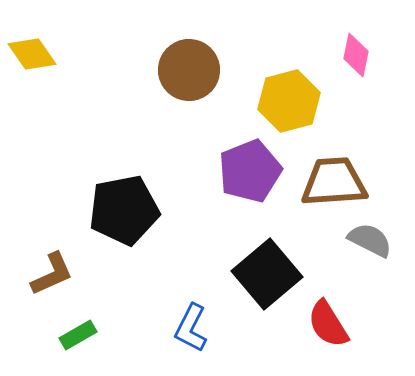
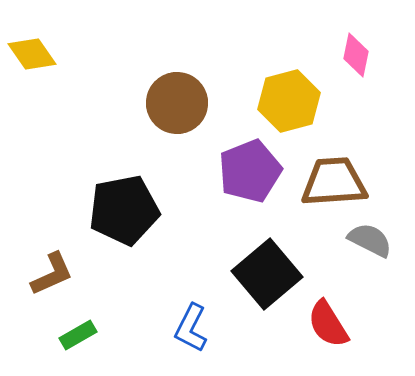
brown circle: moved 12 px left, 33 px down
